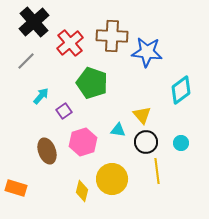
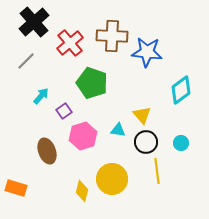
pink hexagon: moved 6 px up
